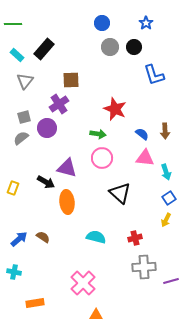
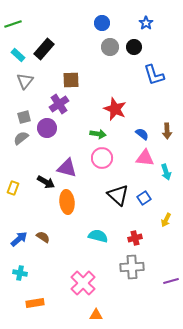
green line: rotated 18 degrees counterclockwise
cyan rectangle: moved 1 px right
brown arrow: moved 2 px right
black triangle: moved 2 px left, 2 px down
blue square: moved 25 px left
cyan semicircle: moved 2 px right, 1 px up
gray cross: moved 12 px left
cyan cross: moved 6 px right, 1 px down
